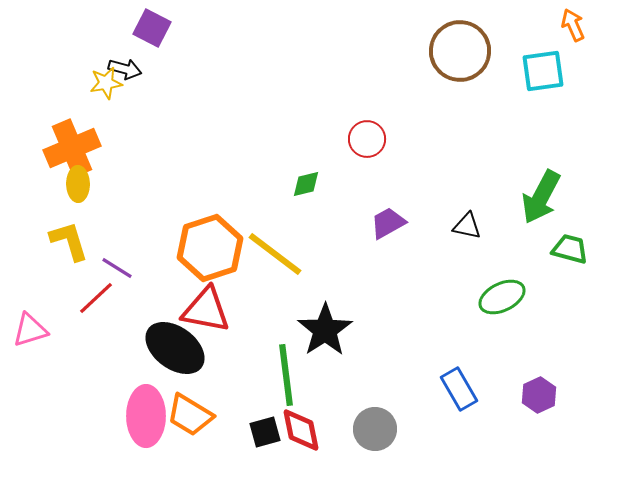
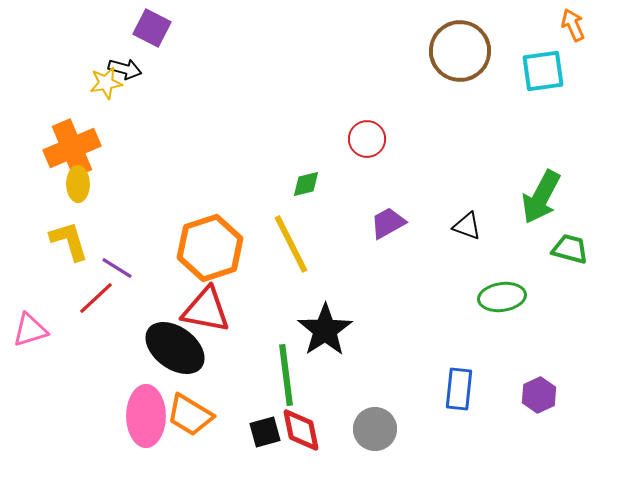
black triangle: rotated 8 degrees clockwise
yellow line: moved 16 px right, 10 px up; rotated 26 degrees clockwise
green ellipse: rotated 18 degrees clockwise
blue rectangle: rotated 36 degrees clockwise
